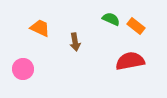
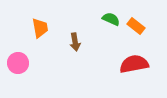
orange trapezoid: rotated 55 degrees clockwise
red semicircle: moved 4 px right, 3 px down
pink circle: moved 5 px left, 6 px up
